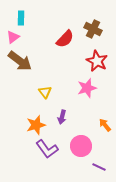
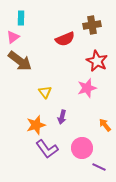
brown cross: moved 1 px left, 4 px up; rotated 36 degrees counterclockwise
red semicircle: rotated 24 degrees clockwise
pink circle: moved 1 px right, 2 px down
